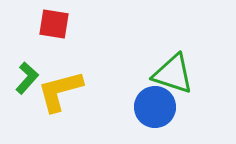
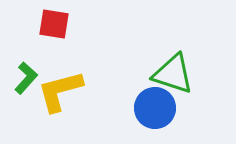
green L-shape: moved 1 px left
blue circle: moved 1 px down
